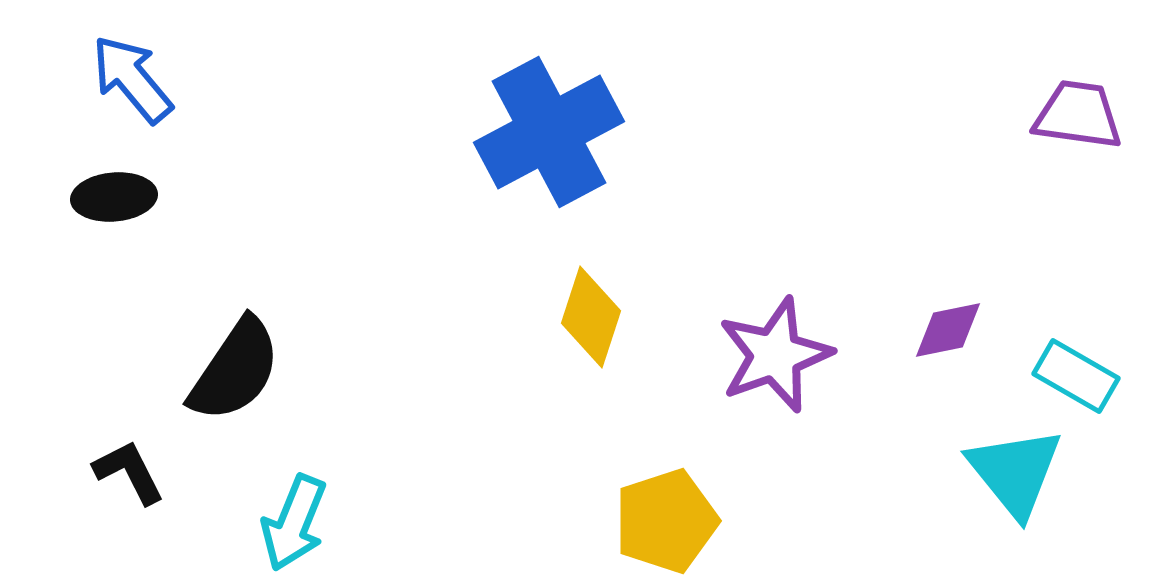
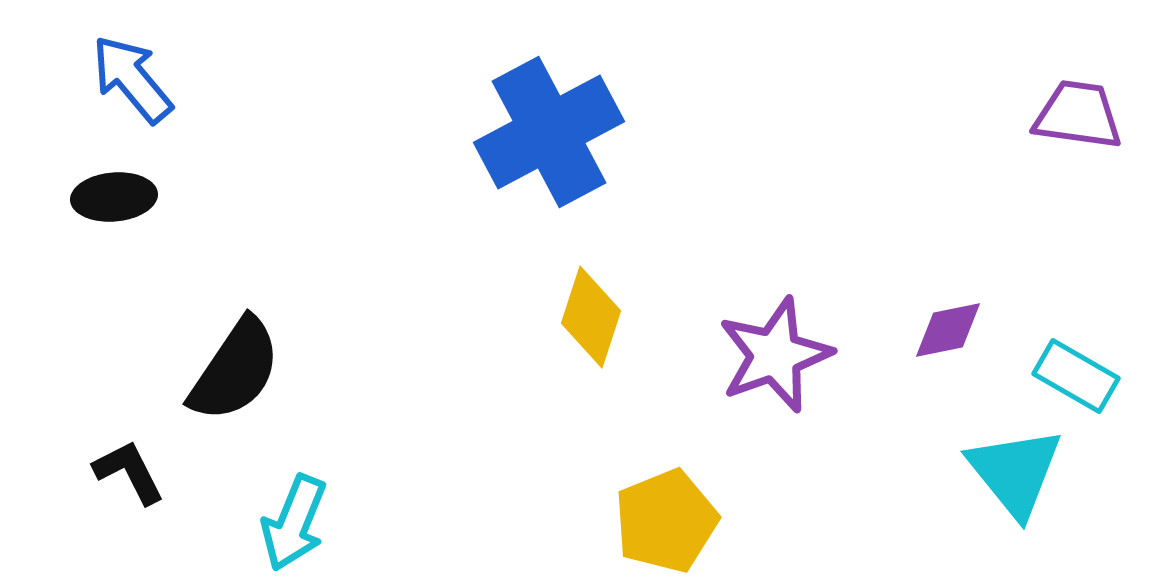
yellow pentagon: rotated 4 degrees counterclockwise
